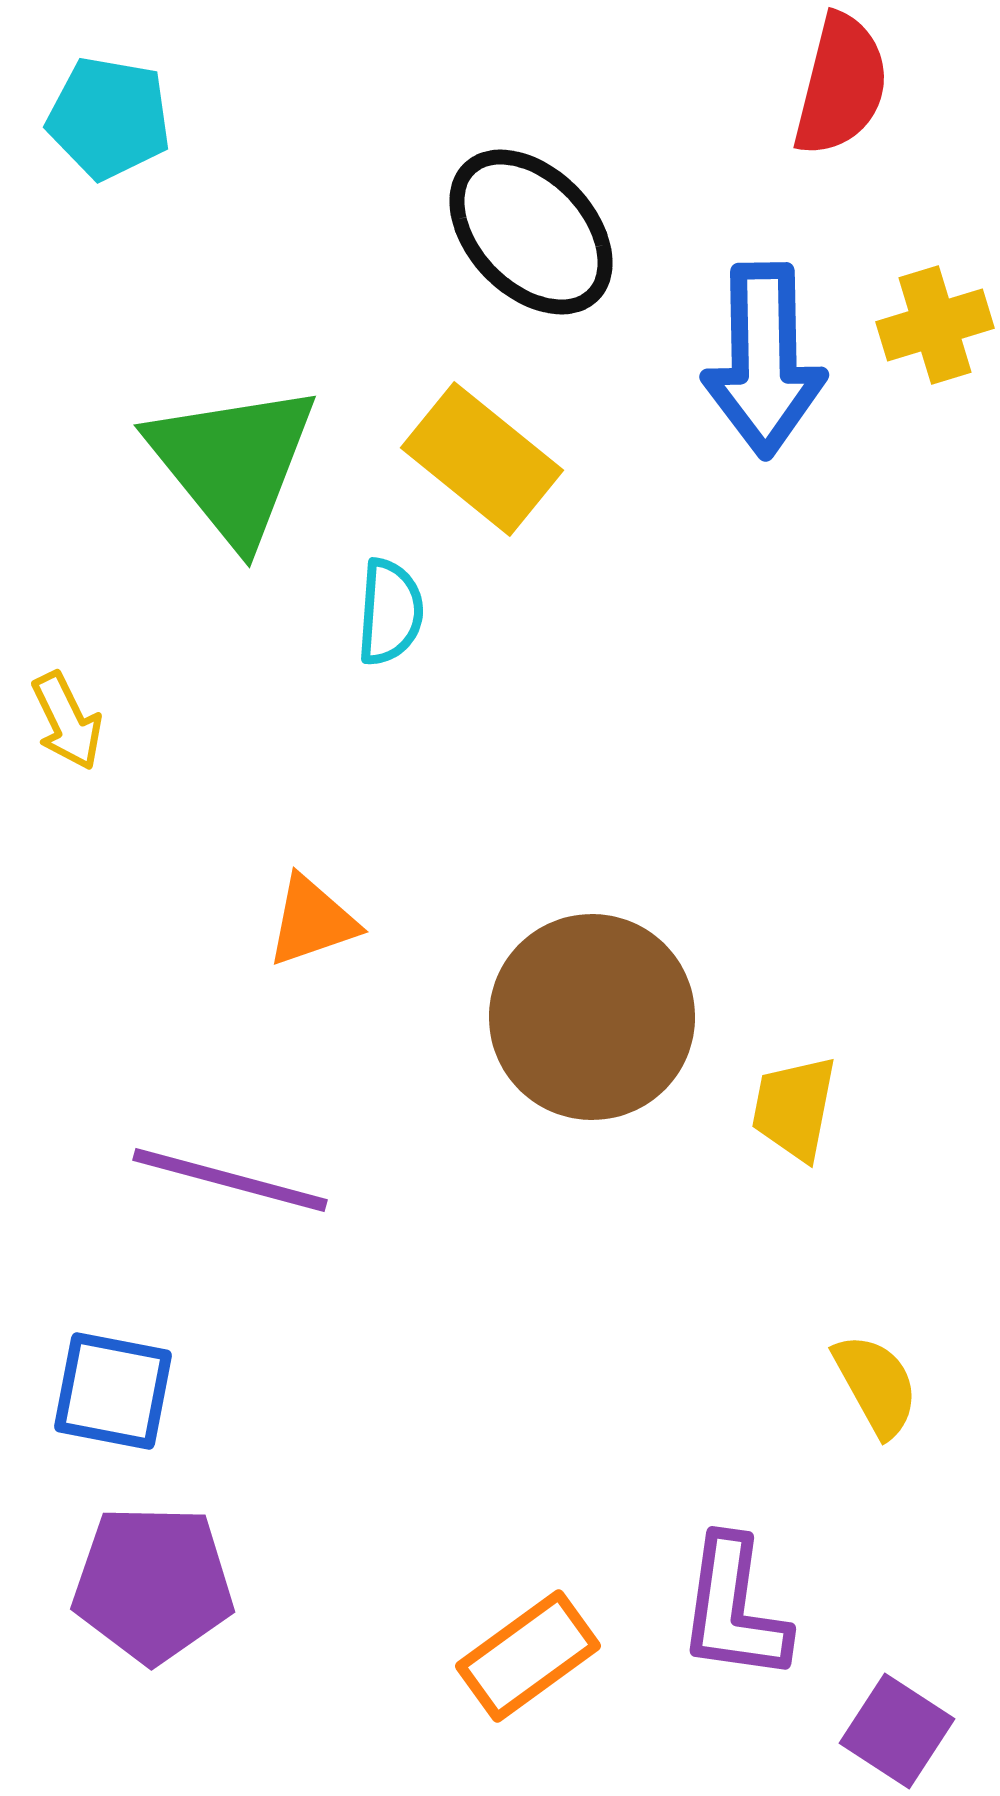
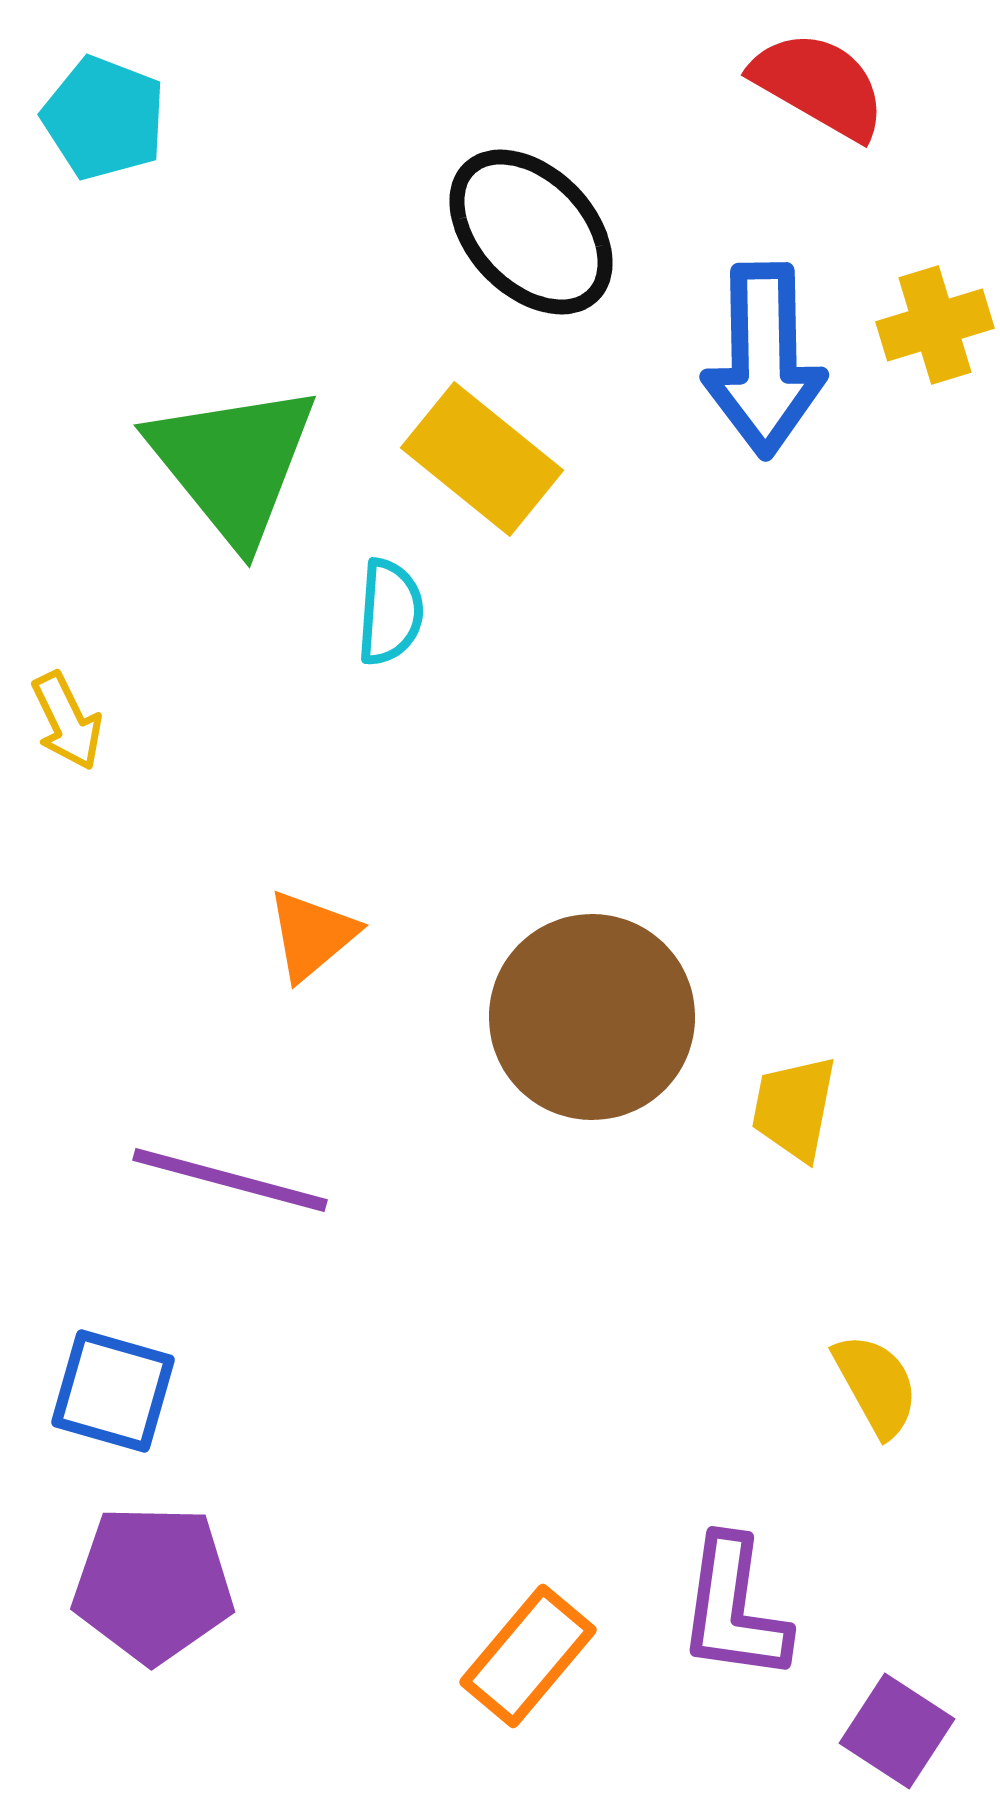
red semicircle: moved 22 px left; rotated 74 degrees counterclockwise
cyan pentagon: moved 5 px left; rotated 11 degrees clockwise
orange triangle: moved 14 px down; rotated 21 degrees counterclockwise
blue square: rotated 5 degrees clockwise
orange rectangle: rotated 14 degrees counterclockwise
